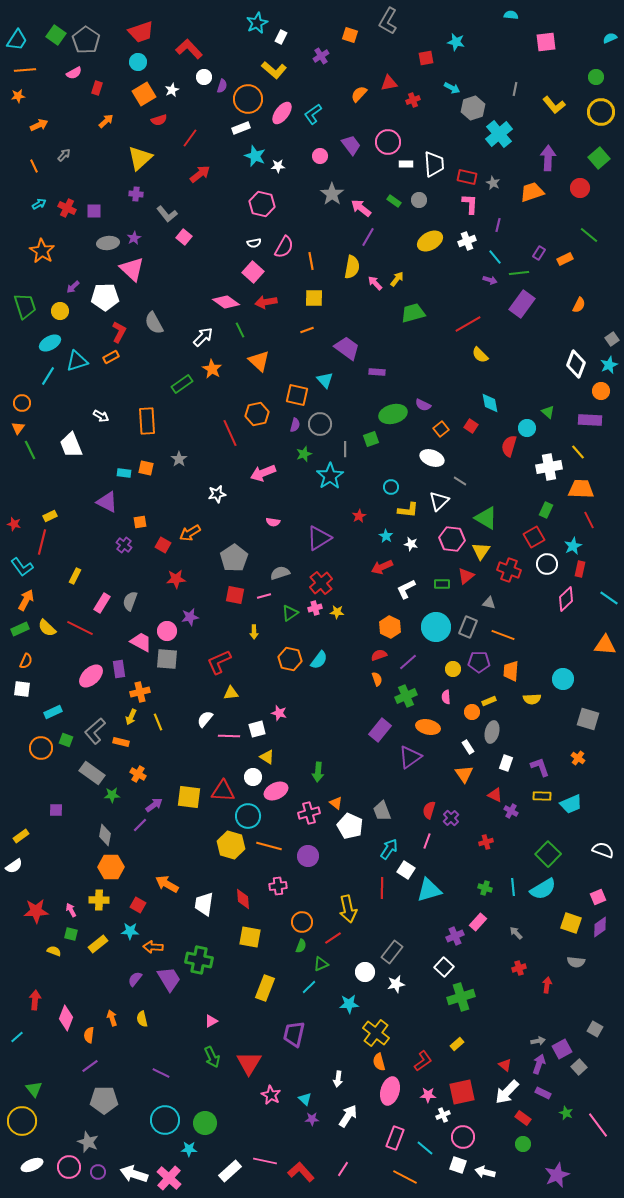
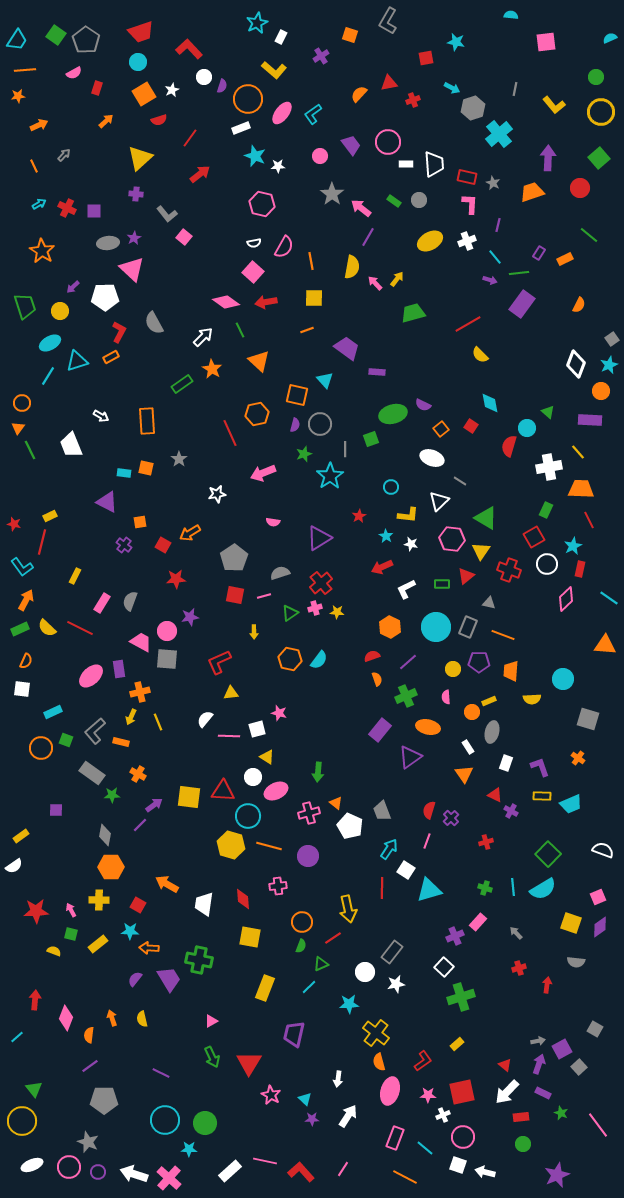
yellow L-shape at (408, 510): moved 5 px down
red semicircle at (379, 655): moved 7 px left, 1 px down
orange arrow at (153, 947): moved 4 px left, 1 px down
green star at (566, 1113): moved 5 px left
red rectangle at (523, 1118): moved 2 px left, 1 px up; rotated 42 degrees counterclockwise
